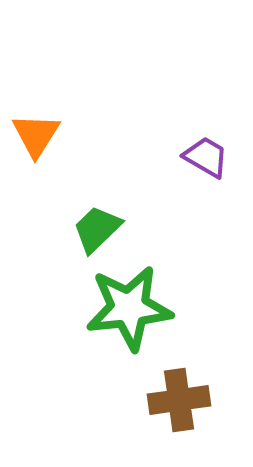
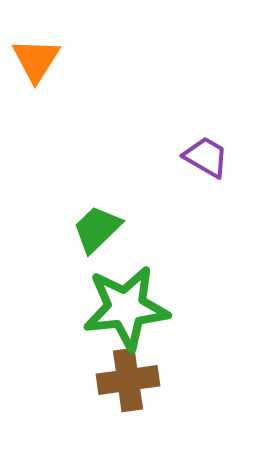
orange triangle: moved 75 px up
green star: moved 3 px left
brown cross: moved 51 px left, 20 px up
